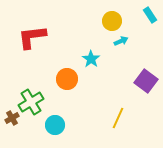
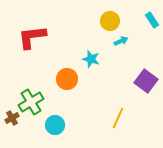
cyan rectangle: moved 2 px right, 5 px down
yellow circle: moved 2 px left
cyan star: rotated 18 degrees counterclockwise
